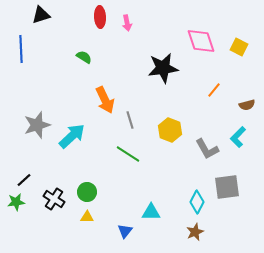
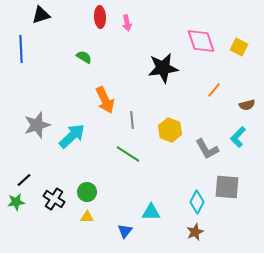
gray line: moved 2 px right; rotated 12 degrees clockwise
gray square: rotated 12 degrees clockwise
